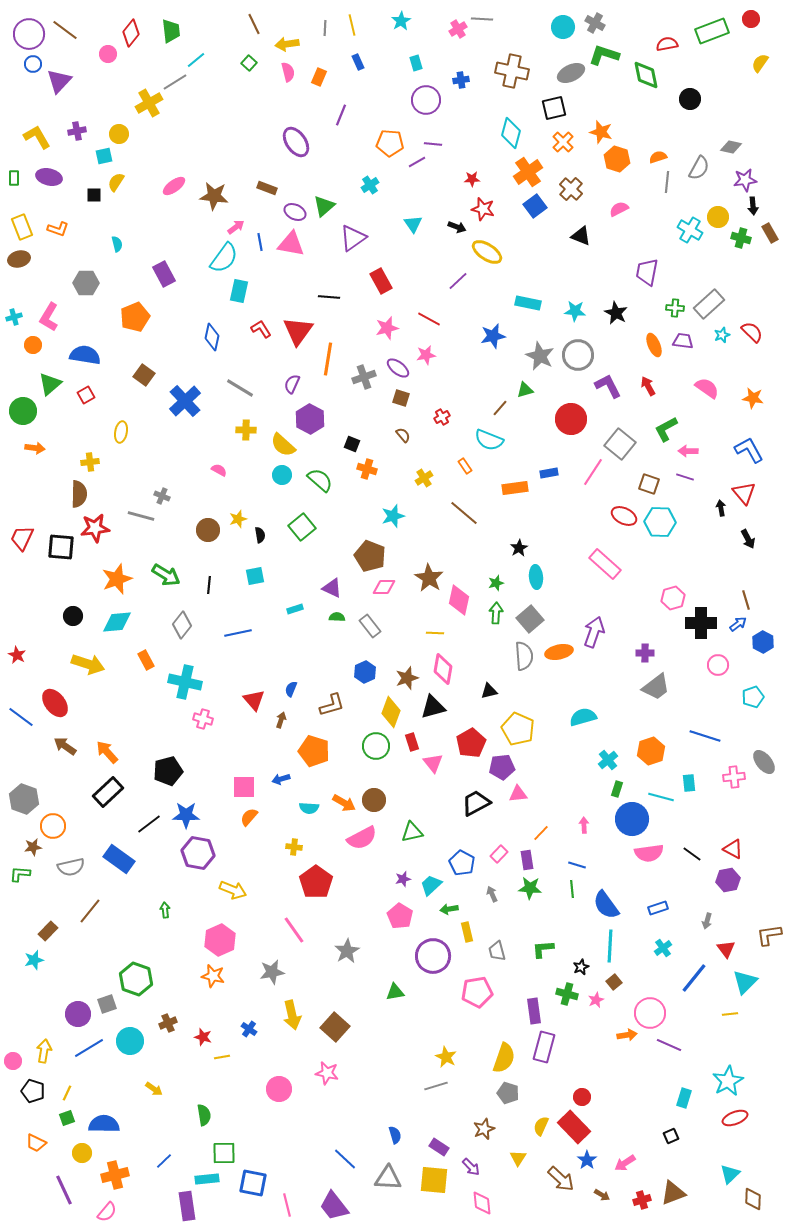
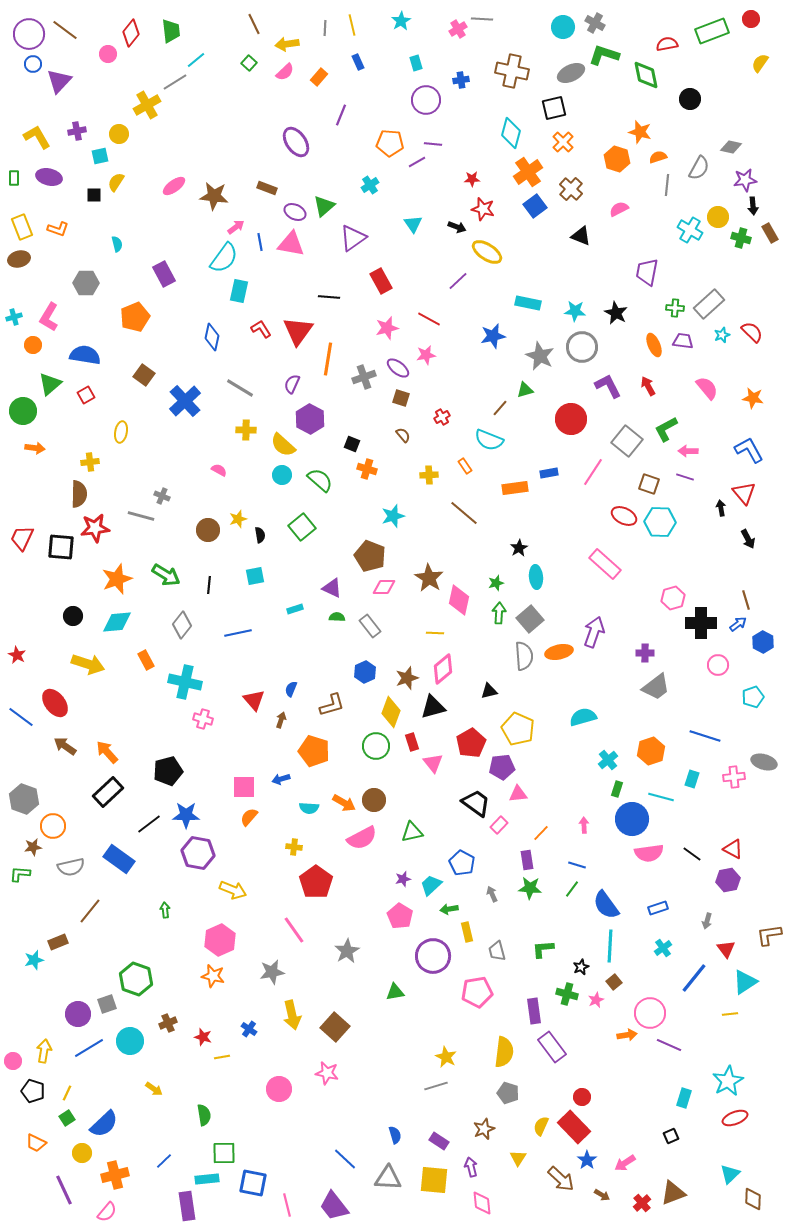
pink semicircle at (288, 72): moved 3 px left; rotated 60 degrees clockwise
orange rectangle at (319, 77): rotated 18 degrees clockwise
yellow cross at (149, 103): moved 2 px left, 2 px down
orange star at (601, 132): moved 39 px right
cyan square at (104, 156): moved 4 px left
gray line at (667, 182): moved 3 px down
gray circle at (578, 355): moved 4 px right, 8 px up
pink semicircle at (707, 388): rotated 15 degrees clockwise
gray square at (620, 444): moved 7 px right, 3 px up
yellow cross at (424, 478): moved 5 px right, 3 px up; rotated 30 degrees clockwise
green arrow at (496, 613): moved 3 px right
pink diamond at (443, 669): rotated 40 degrees clockwise
gray ellipse at (764, 762): rotated 35 degrees counterclockwise
cyan rectangle at (689, 783): moved 3 px right, 4 px up; rotated 24 degrees clockwise
black trapezoid at (476, 803): rotated 64 degrees clockwise
pink rectangle at (499, 854): moved 29 px up
green line at (572, 889): rotated 42 degrees clockwise
brown rectangle at (48, 931): moved 10 px right, 11 px down; rotated 24 degrees clockwise
cyan triangle at (745, 982): rotated 12 degrees clockwise
purple rectangle at (544, 1047): moved 8 px right; rotated 52 degrees counterclockwise
yellow semicircle at (504, 1058): moved 6 px up; rotated 12 degrees counterclockwise
green square at (67, 1118): rotated 14 degrees counterclockwise
blue semicircle at (104, 1124): rotated 136 degrees clockwise
purple rectangle at (439, 1147): moved 6 px up
purple arrow at (471, 1167): rotated 150 degrees counterclockwise
red cross at (642, 1200): moved 3 px down; rotated 24 degrees counterclockwise
